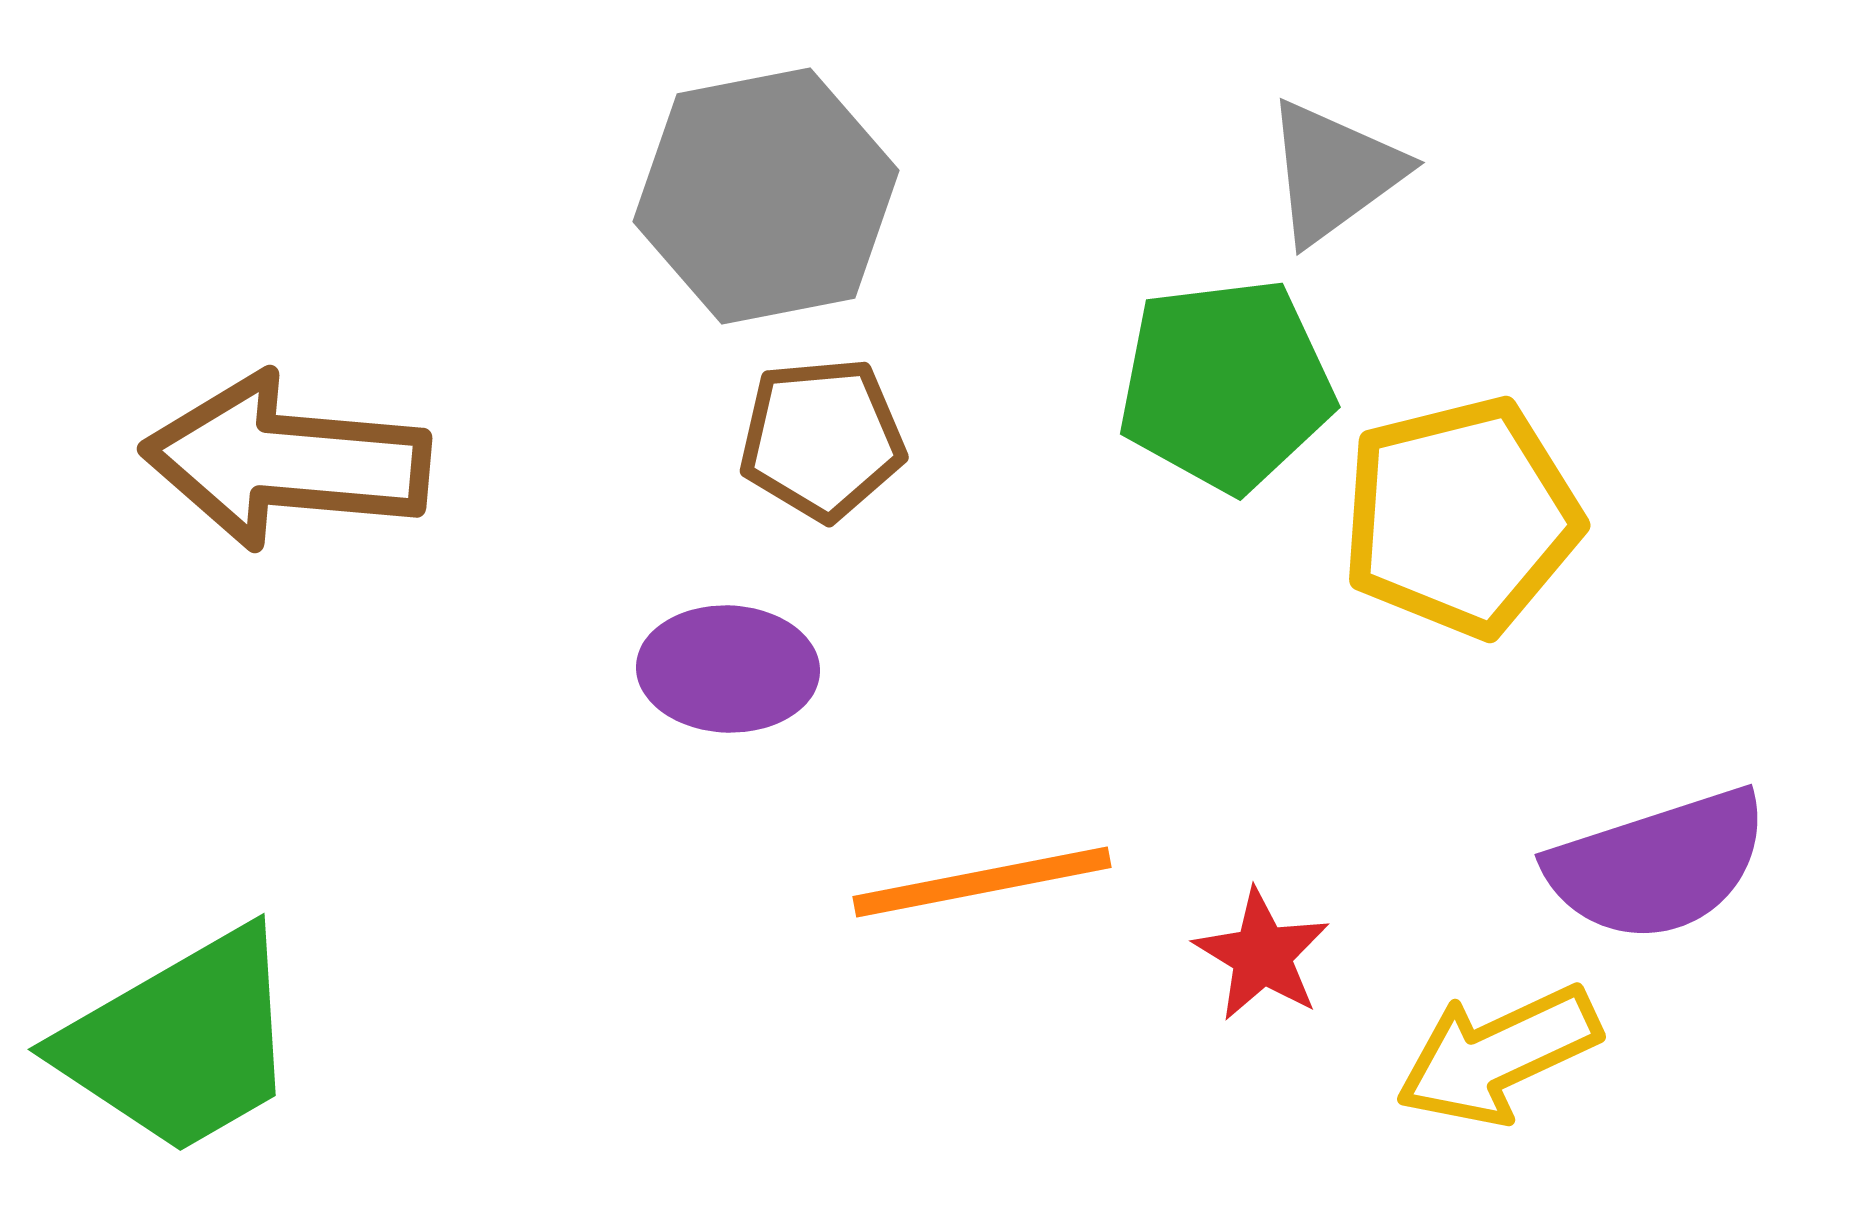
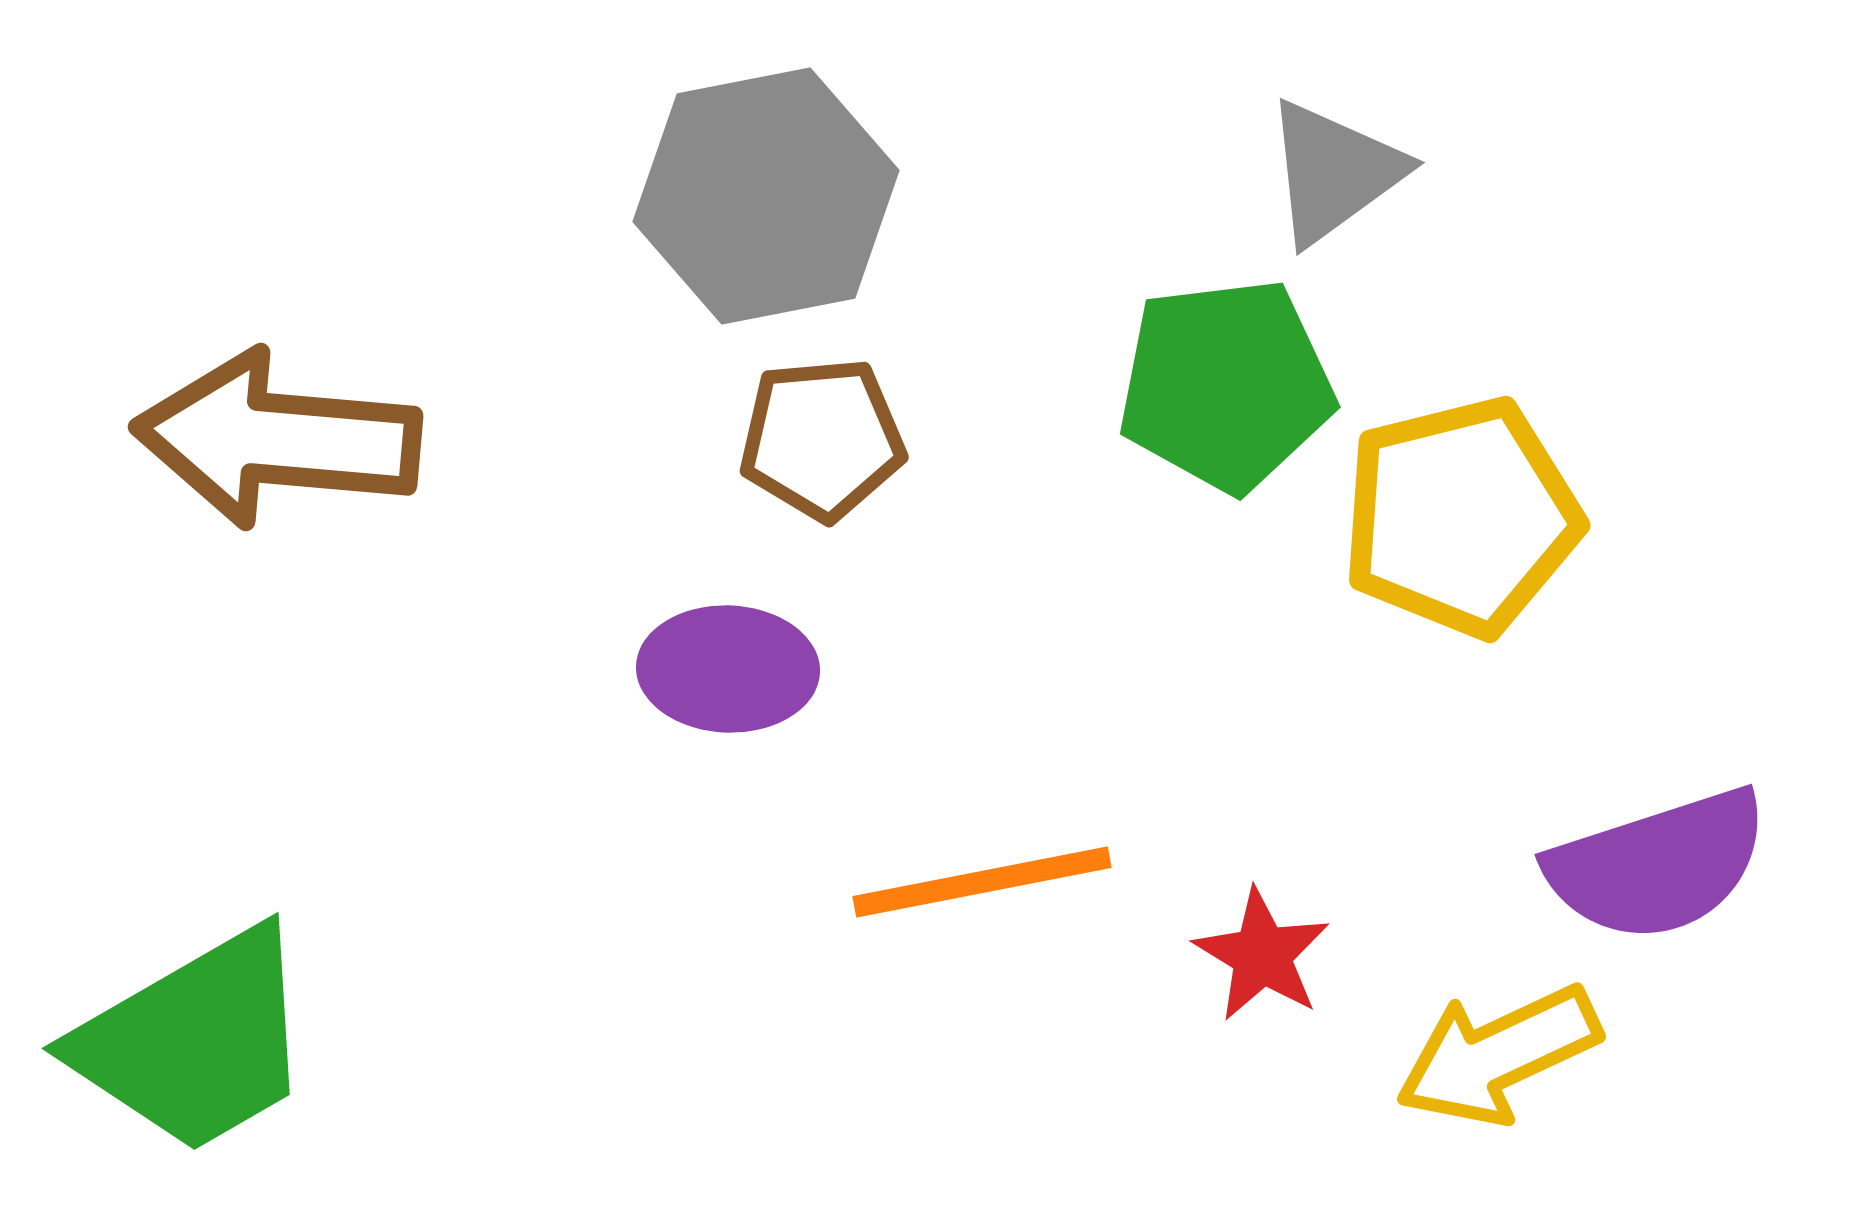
brown arrow: moved 9 px left, 22 px up
green trapezoid: moved 14 px right, 1 px up
